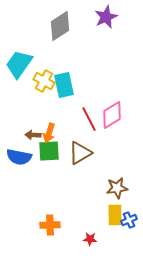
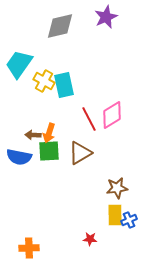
gray diamond: rotated 20 degrees clockwise
orange cross: moved 21 px left, 23 px down
